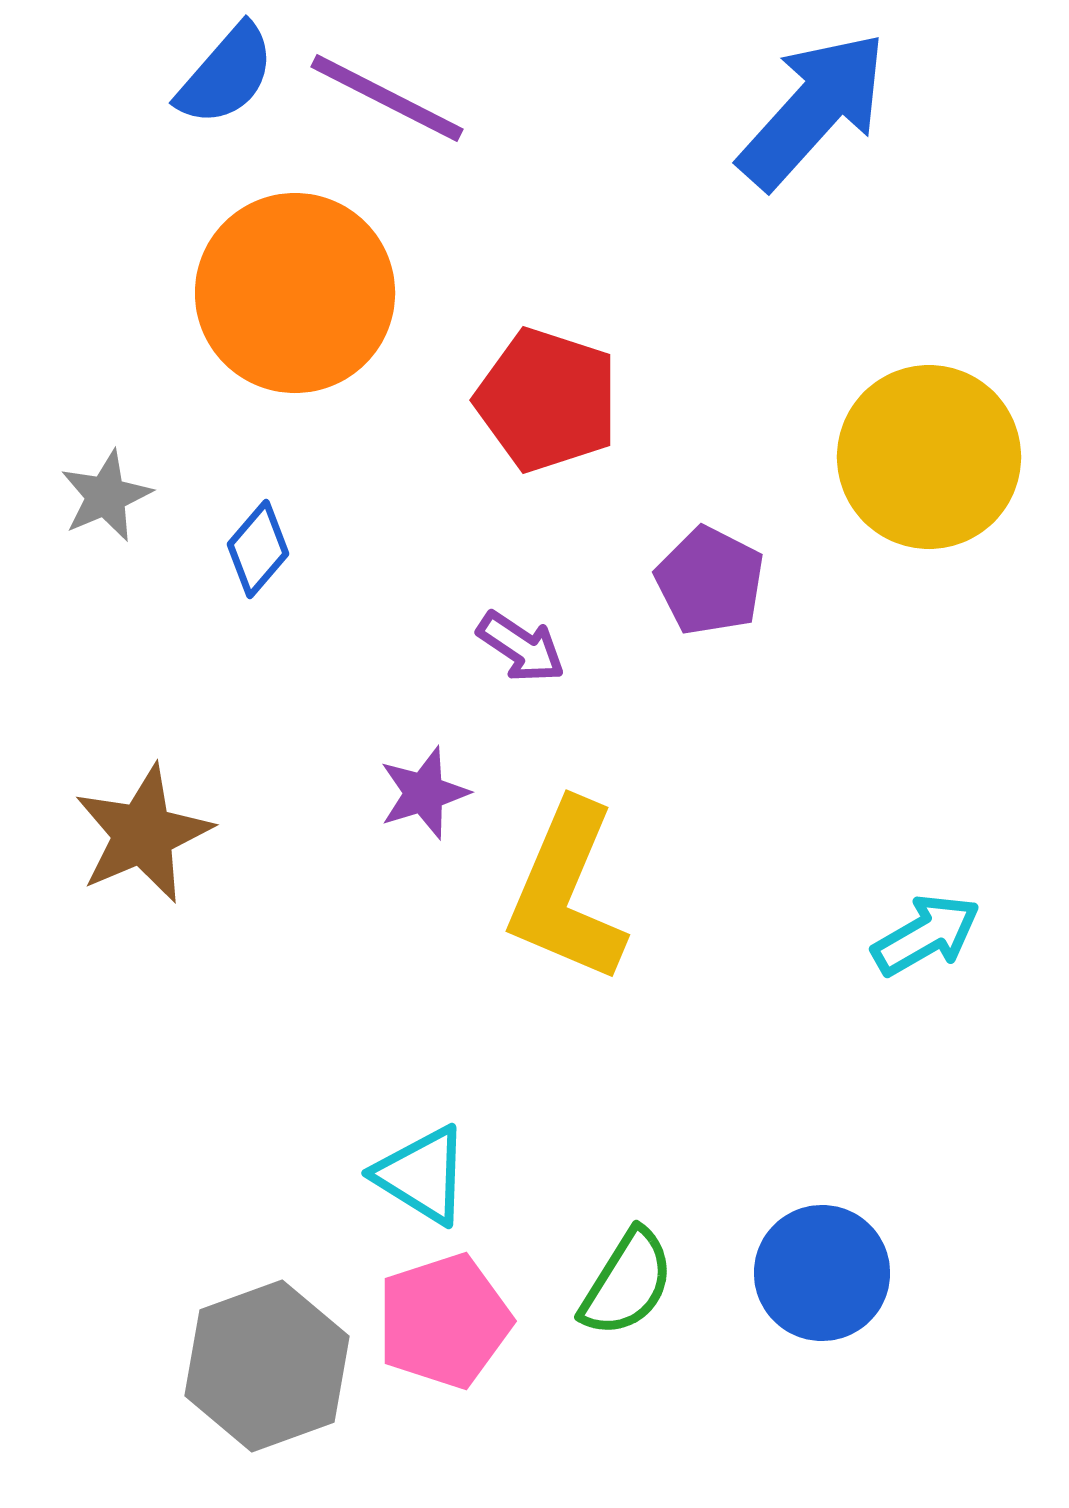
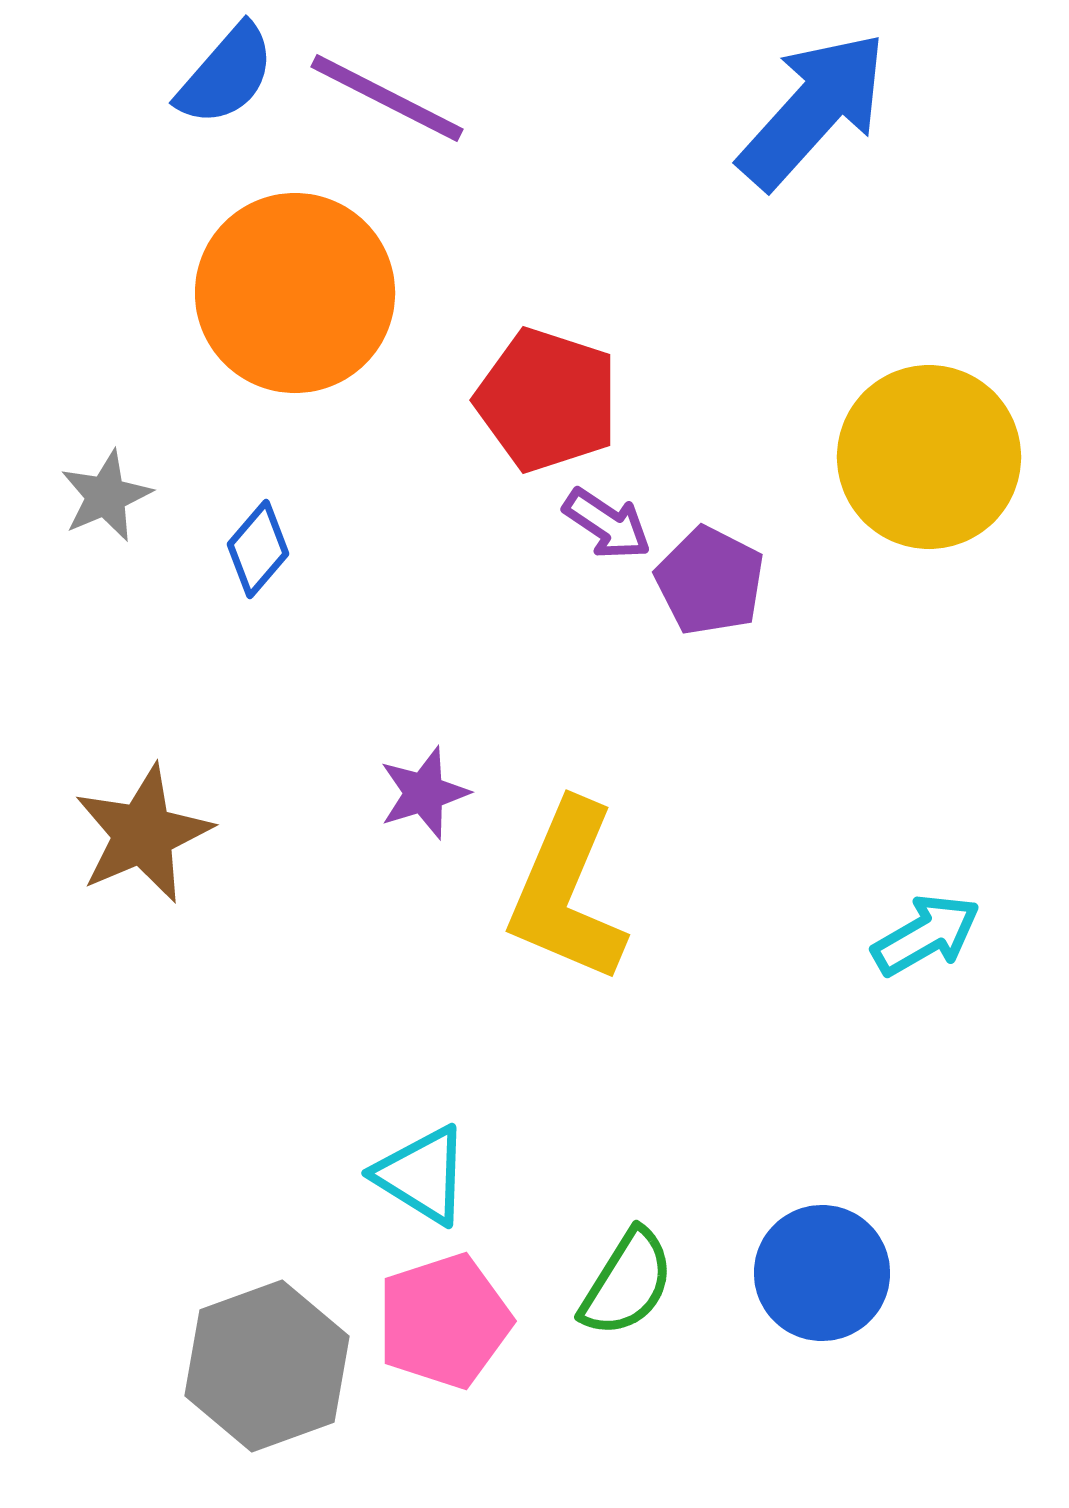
purple arrow: moved 86 px right, 123 px up
